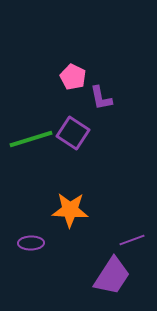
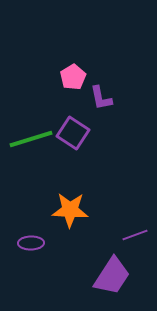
pink pentagon: rotated 15 degrees clockwise
purple line: moved 3 px right, 5 px up
